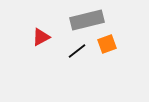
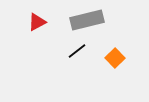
red triangle: moved 4 px left, 15 px up
orange square: moved 8 px right, 14 px down; rotated 24 degrees counterclockwise
